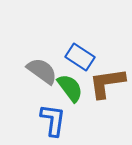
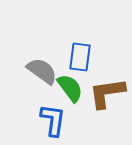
blue rectangle: rotated 64 degrees clockwise
brown L-shape: moved 10 px down
